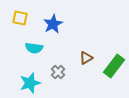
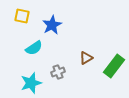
yellow square: moved 2 px right, 2 px up
blue star: moved 1 px left, 1 px down
cyan semicircle: rotated 42 degrees counterclockwise
gray cross: rotated 24 degrees clockwise
cyan star: moved 1 px right
